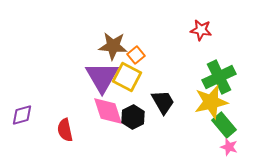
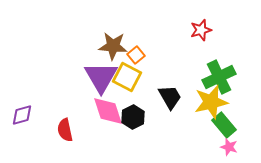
red star: rotated 25 degrees counterclockwise
purple triangle: moved 1 px left
black trapezoid: moved 7 px right, 5 px up
